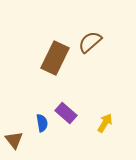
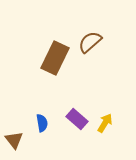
purple rectangle: moved 11 px right, 6 px down
